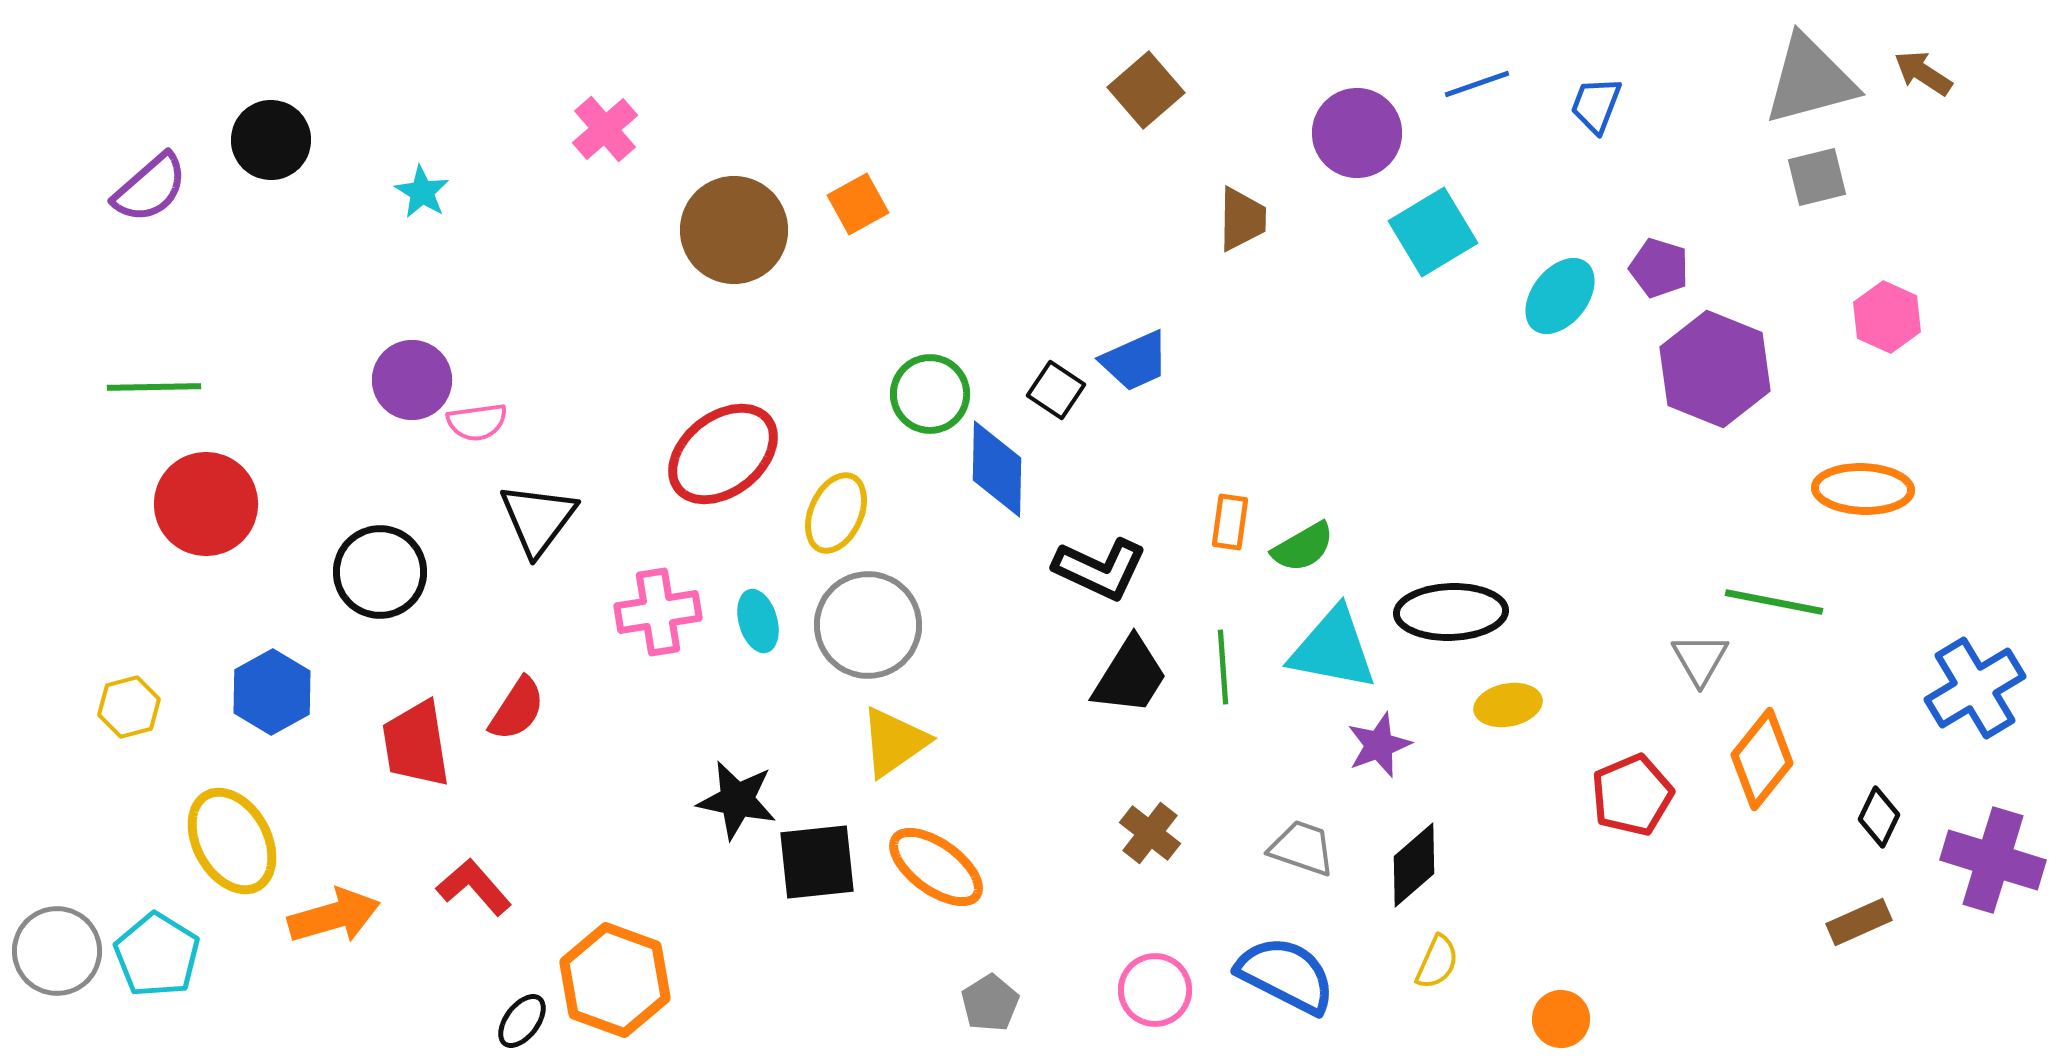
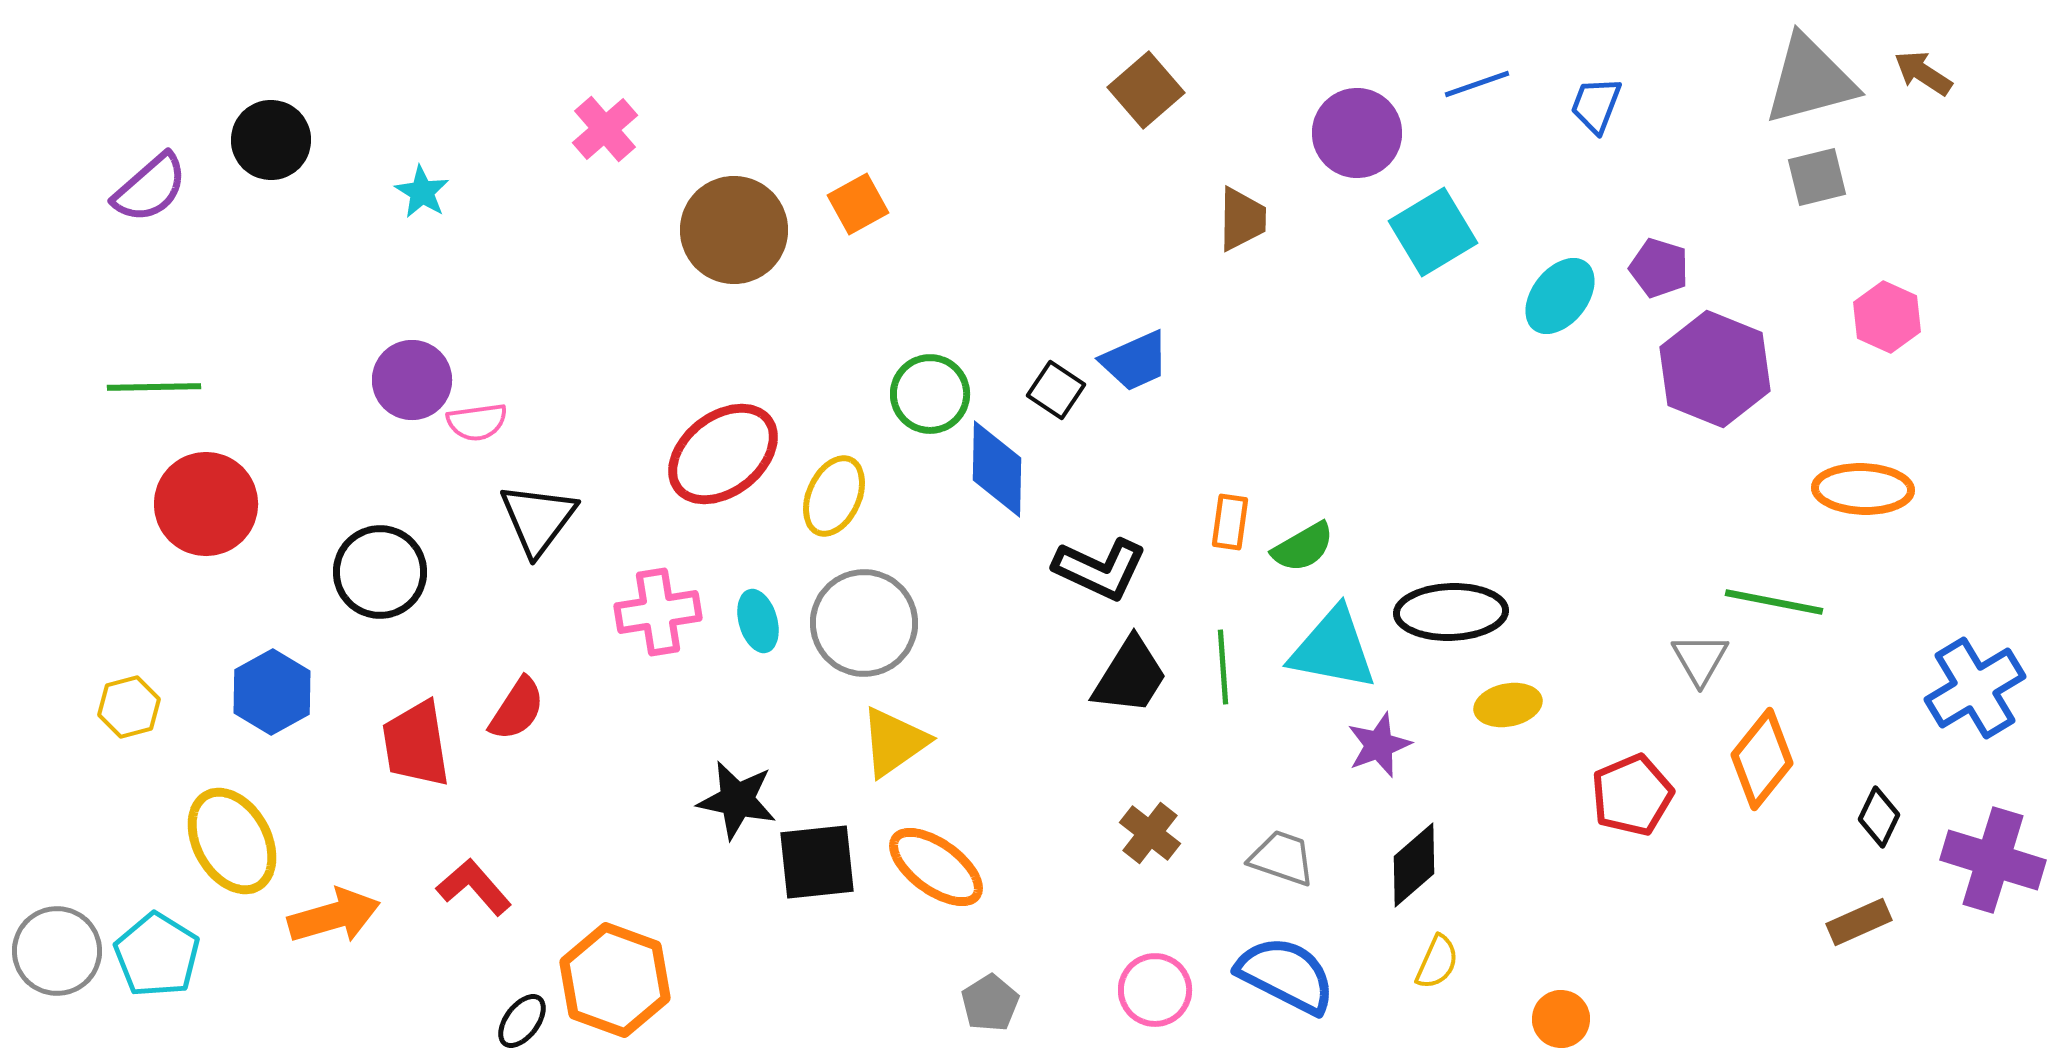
yellow ellipse at (836, 513): moved 2 px left, 17 px up
gray circle at (868, 625): moved 4 px left, 2 px up
gray trapezoid at (1302, 848): moved 20 px left, 10 px down
